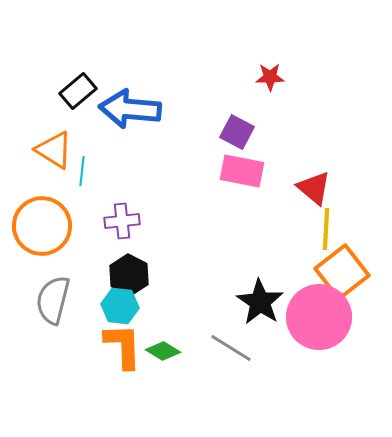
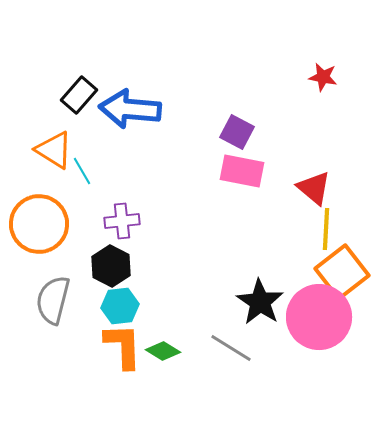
red star: moved 53 px right; rotated 12 degrees clockwise
black rectangle: moved 1 px right, 4 px down; rotated 9 degrees counterclockwise
cyan line: rotated 36 degrees counterclockwise
orange circle: moved 3 px left, 2 px up
black hexagon: moved 18 px left, 9 px up
cyan hexagon: rotated 12 degrees counterclockwise
